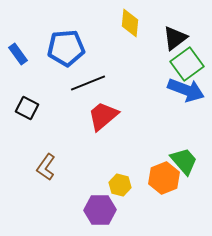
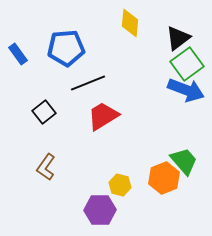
black triangle: moved 3 px right
black square: moved 17 px right, 4 px down; rotated 25 degrees clockwise
red trapezoid: rotated 8 degrees clockwise
